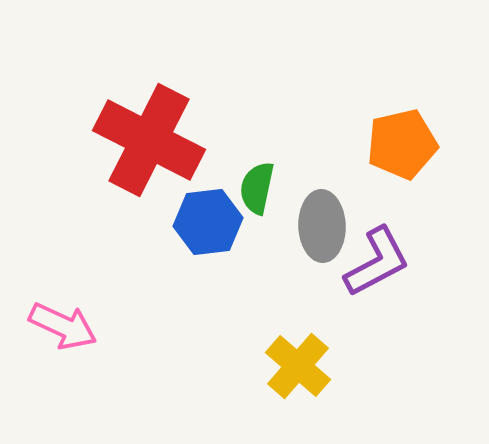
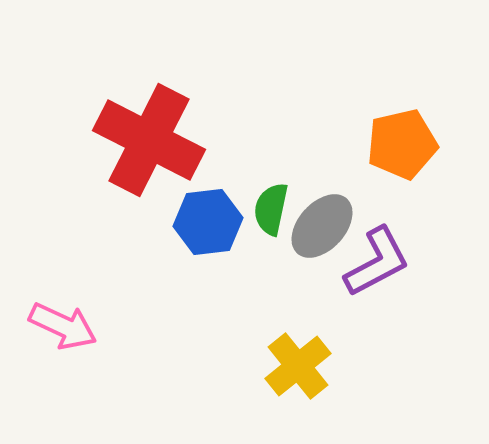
green semicircle: moved 14 px right, 21 px down
gray ellipse: rotated 44 degrees clockwise
yellow cross: rotated 10 degrees clockwise
